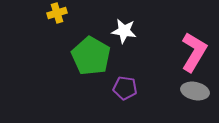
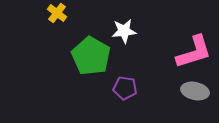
yellow cross: rotated 36 degrees counterclockwise
white star: rotated 15 degrees counterclockwise
pink L-shape: rotated 42 degrees clockwise
